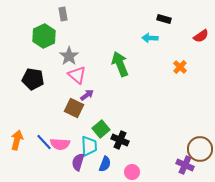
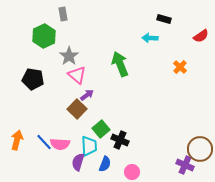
brown square: moved 3 px right, 1 px down; rotated 18 degrees clockwise
